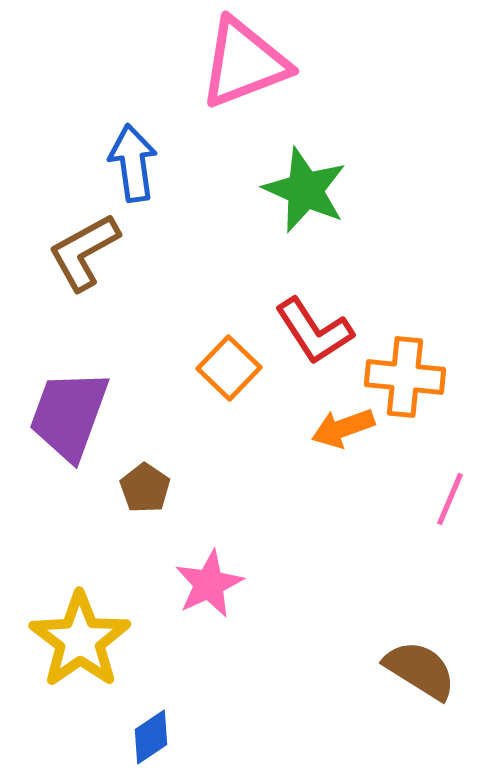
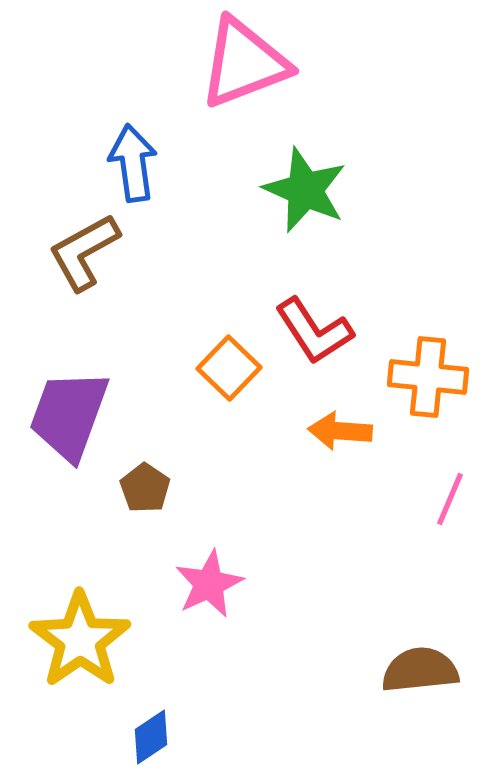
orange cross: moved 23 px right
orange arrow: moved 3 px left, 3 px down; rotated 24 degrees clockwise
brown semicircle: rotated 38 degrees counterclockwise
